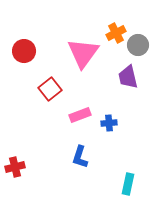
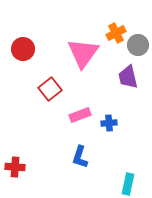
red circle: moved 1 px left, 2 px up
red cross: rotated 18 degrees clockwise
